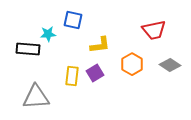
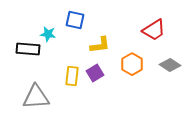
blue square: moved 2 px right
red trapezoid: rotated 20 degrees counterclockwise
cyan star: rotated 14 degrees clockwise
